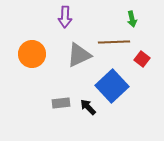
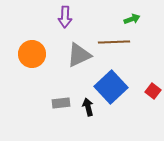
green arrow: rotated 98 degrees counterclockwise
red square: moved 11 px right, 32 px down
blue square: moved 1 px left, 1 px down
black arrow: rotated 30 degrees clockwise
